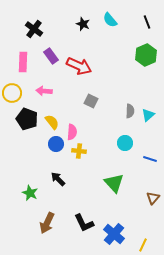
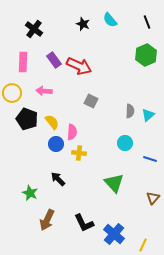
purple rectangle: moved 3 px right, 4 px down
yellow cross: moved 2 px down
brown arrow: moved 3 px up
